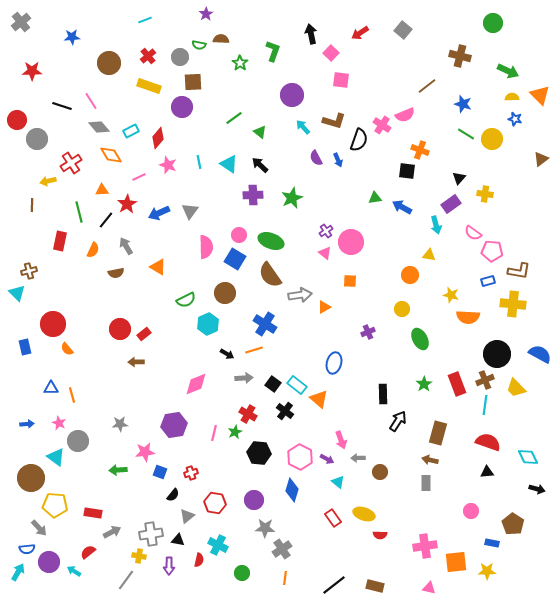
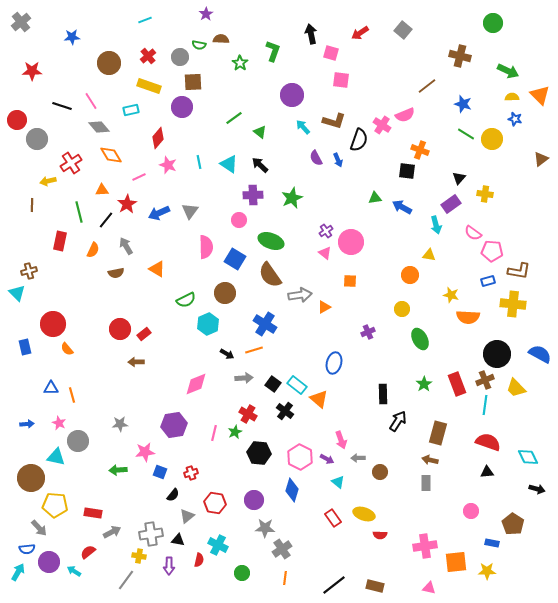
pink square at (331, 53): rotated 28 degrees counterclockwise
cyan rectangle at (131, 131): moved 21 px up; rotated 14 degrees clockwise
pink circle at (239, 235): moved 15 px up
orange triangle at (158, 267): moved 1 px left, 2 px down
cyan triangle at (56, 457): rotated 24 degrees counterclockwise
